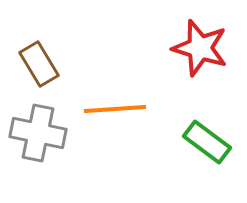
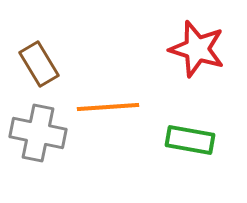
red star: moved 3 px left, 1 px down
orange line: moved 7 px left, 2 px up
green rectangle: moved 17 px left, 2 px up; rotated 27 degrees counterclockwise
